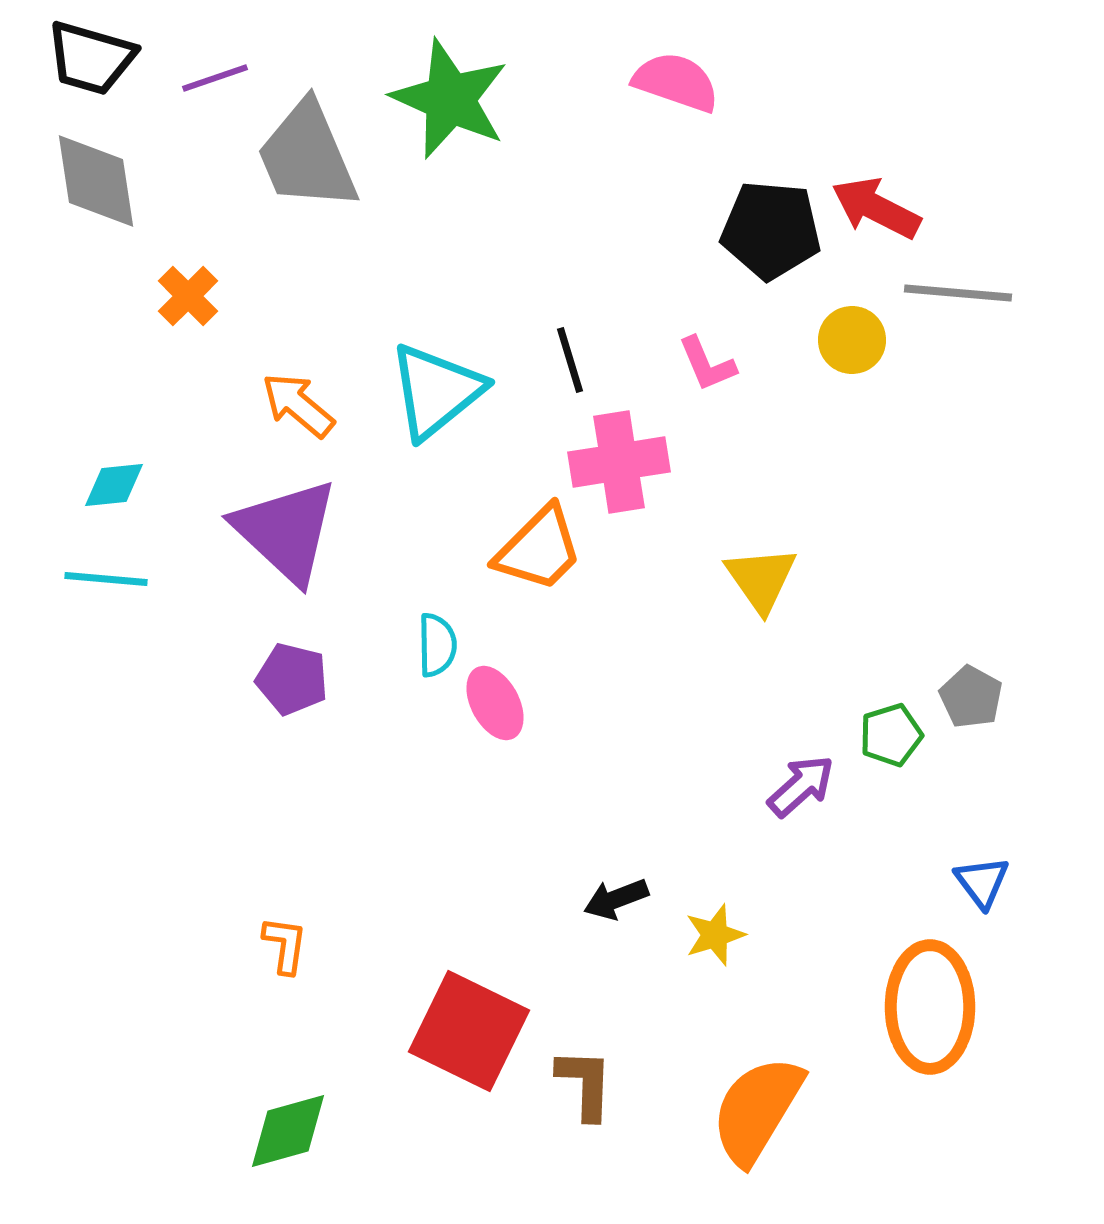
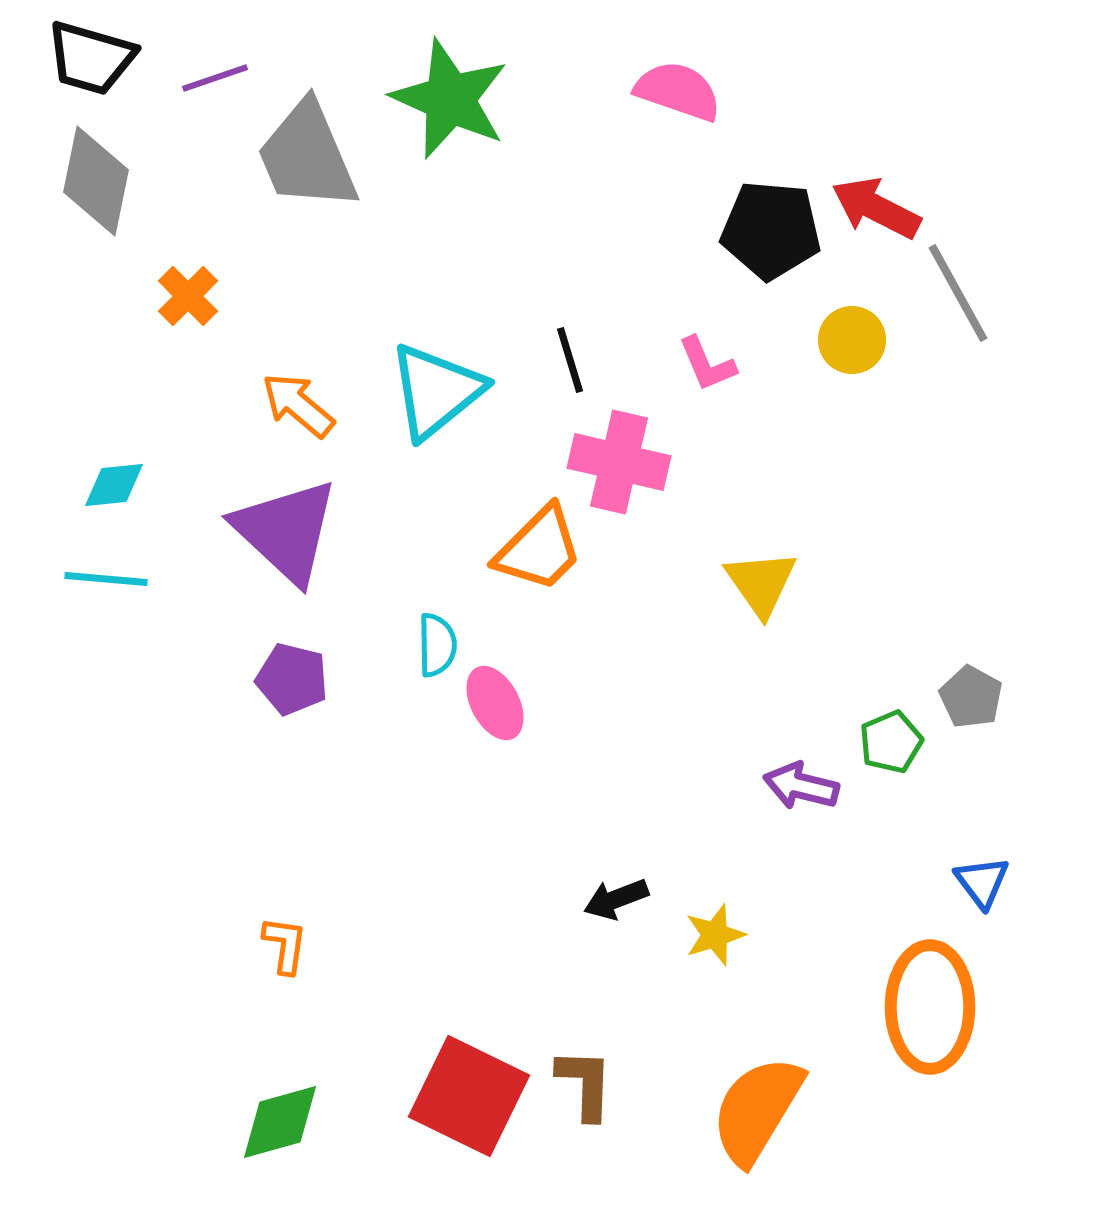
pink semicircle: moved 2 px right, 9 px down
gray diamond: rotated 20 degrees clockwise
gray line: rotated 56 degrees clockwise
pink cross: rotated 22 degrees clockwise
yellow triangle: moved 4 px down
green pentagon: moved 7 px down; rotated 6 degrees counterclockwise
purple arrow: rotated 124 degrees counterclockwise
red square: moved 65 px down
green diamond: moved 8 px left, 9 px up
